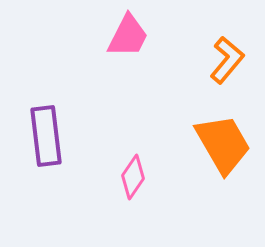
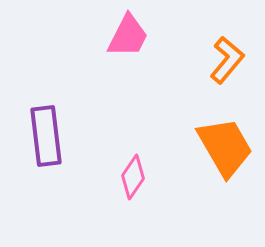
orange trapezoid: moved 2 px right, 3 px down
